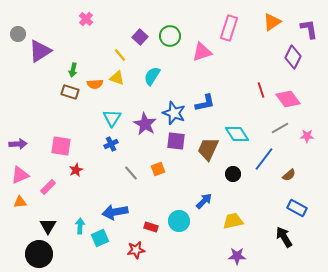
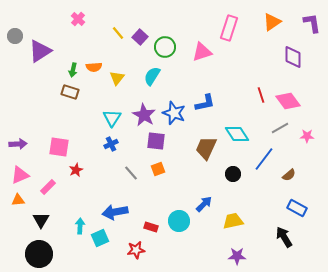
pink cross at (86, 19): moved 8 px left
purple L-shape at (309, 29): moved 3 px right, 6 px up
gray circle at (18, 34): moved 3 px left, 2 px down
green circle at (170, 36): moved 5 px left, 11 px down
yellow line at (120, 55): moved 2 px left, 22 px up
purple diamond at (293, 57): rotated 25 degrees counterclockwise
yellow triangle at (117, 78): rotated 49 degrees clockwise
orange semicircle at (95, 84): moved 1 px left, 17 px up
red line at (261, 90): moved 5 px down
pink diamond at (288, 99): moved 2 px down
purple star at (145, 124): moved 1 px left, 9 px up
purple square at (176, 141): moved 20 px left
pink square at (61, 146): moved 2 px left, 1 px down
brown trapezoid at (208, 149): moved 2 px left, 1 px up
blue arrow at (204, 201): moved 3 px down
orange triangle at (20, 202): moved 2 px left, 2 px up
black triangle at (48, 226): moved 7 px left, 6 px up
